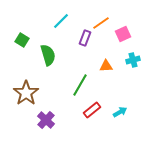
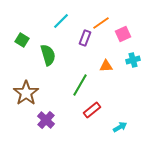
cyan arrow: moved 15 px down
